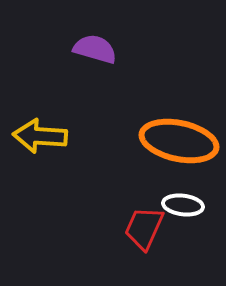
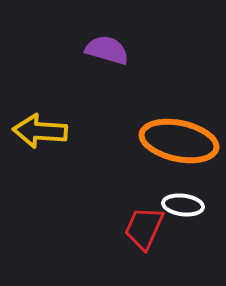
purple semicircle: moved 12 px right, 1 px down
yellow arrow: moved 5 px up
